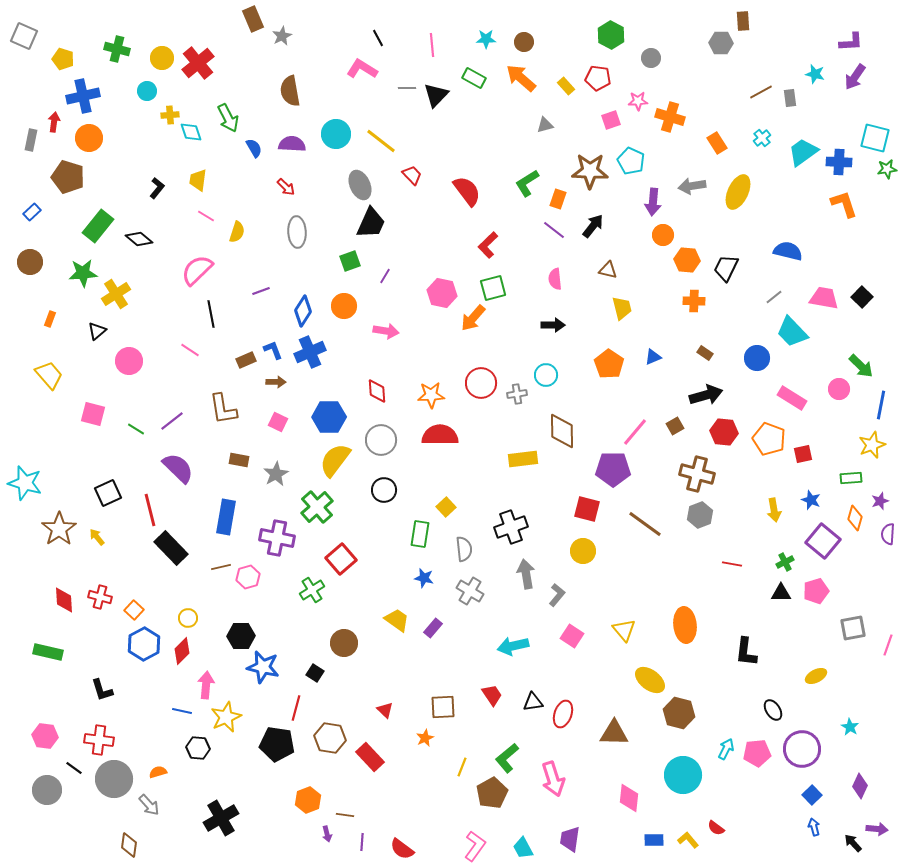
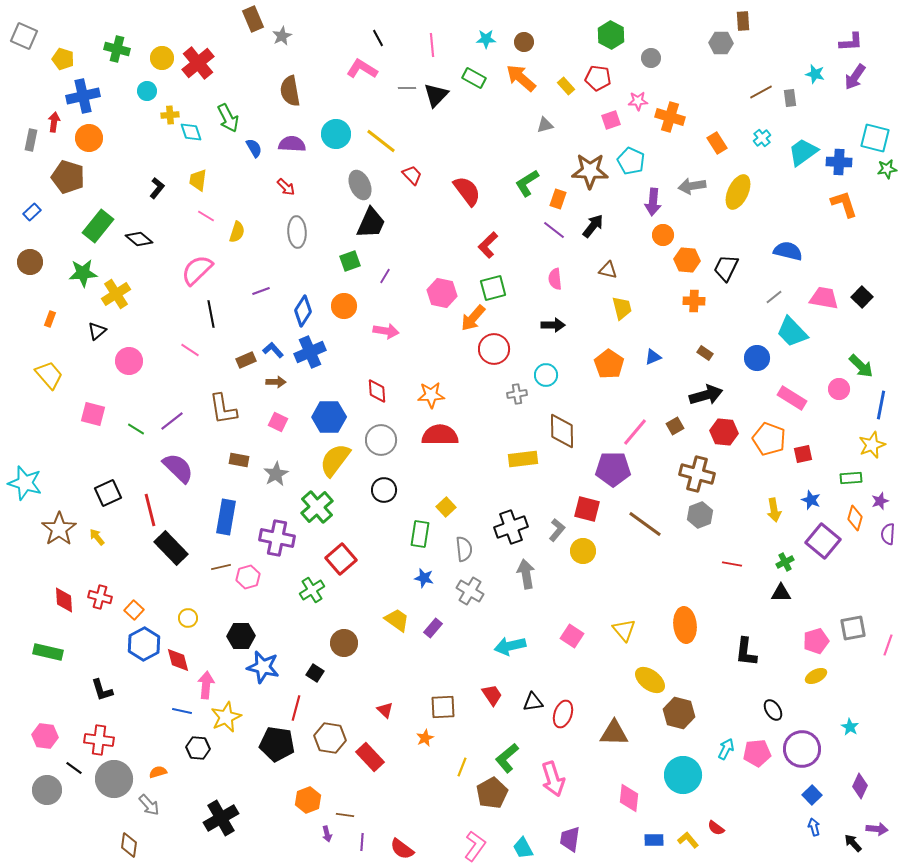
blue L-shape at (273, 350): rotated 20 degrees counterclockwise
red circle at (481, 383): moved 13 px right, 34 px up
pink pentagon at (816, 591): moved 50 px down
gray L-shape at (557, 595): moved 65 px up
cyan arrow at (513, 646): moved 3 px left
red diamond at (182, 651): moved 4 px left, 9 px down; rotated 60 degrees counterclockwise
